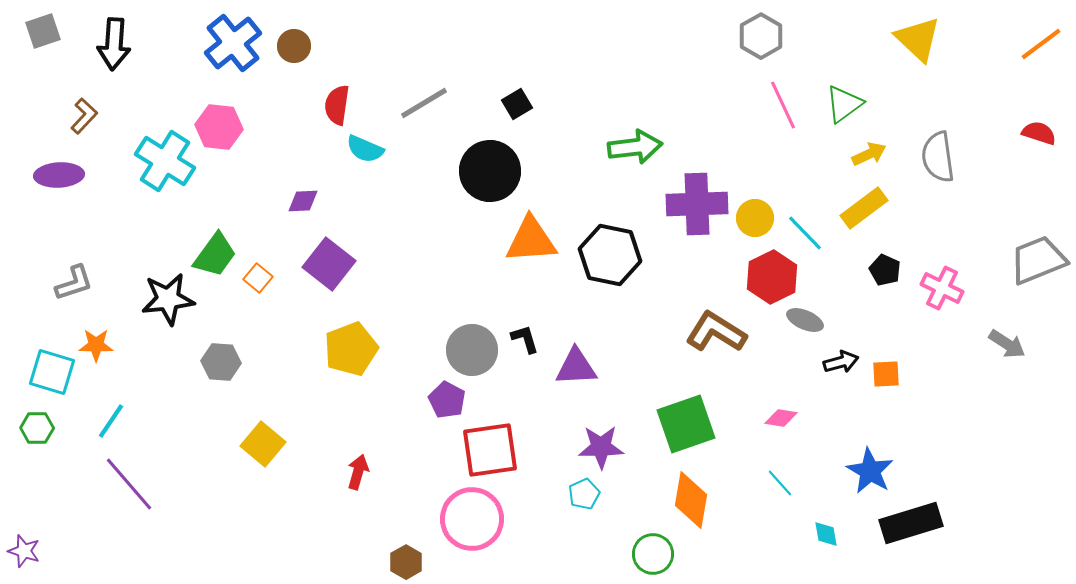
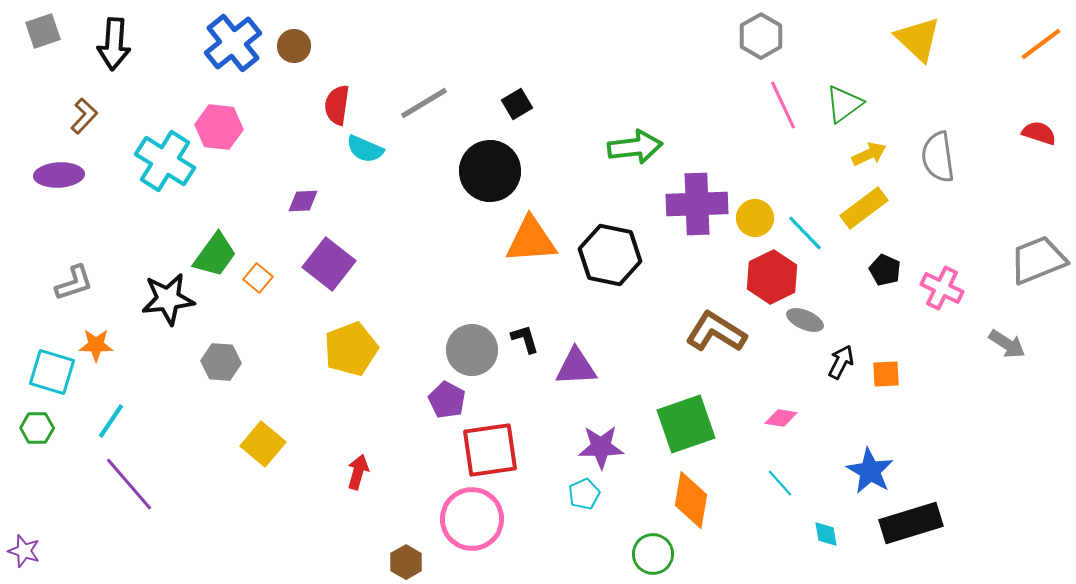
black arrow at (841, 362): rotated 48 degrees counterclockwise
